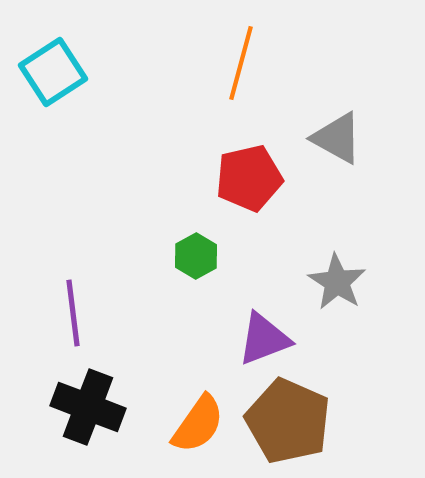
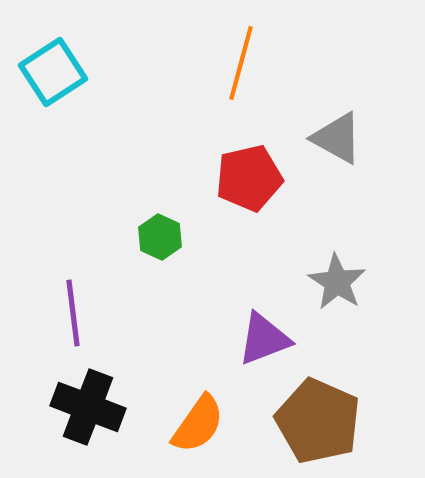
green hexagon: moved 36 px left, 19 px up; rotated 6 degrees counterclockwise
brown pentagon: moved 30 px right
